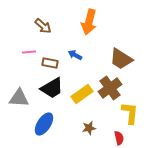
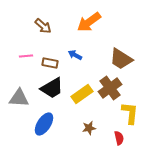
orange arrow: rotated 40 degrees clockwise
pink line: moved 3 px left, 4 px down
